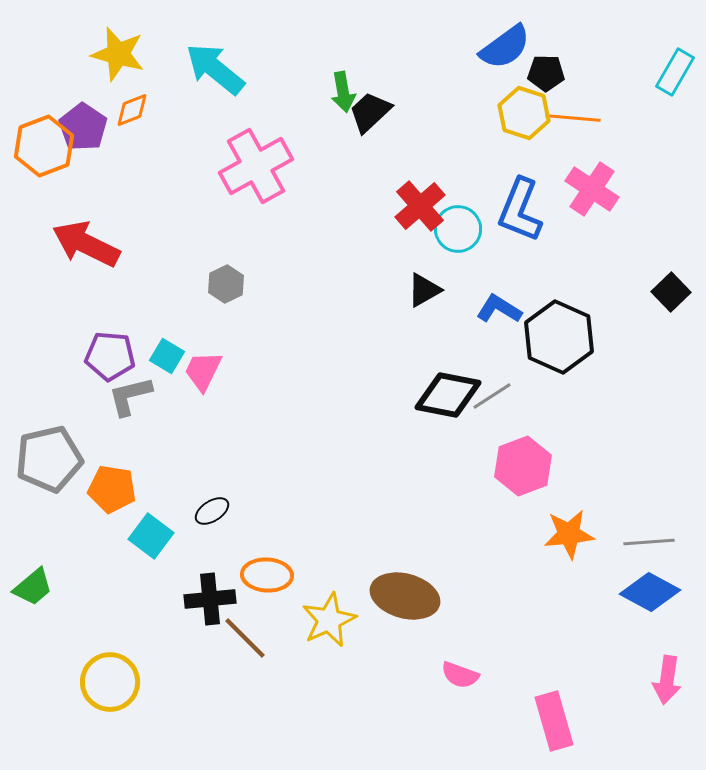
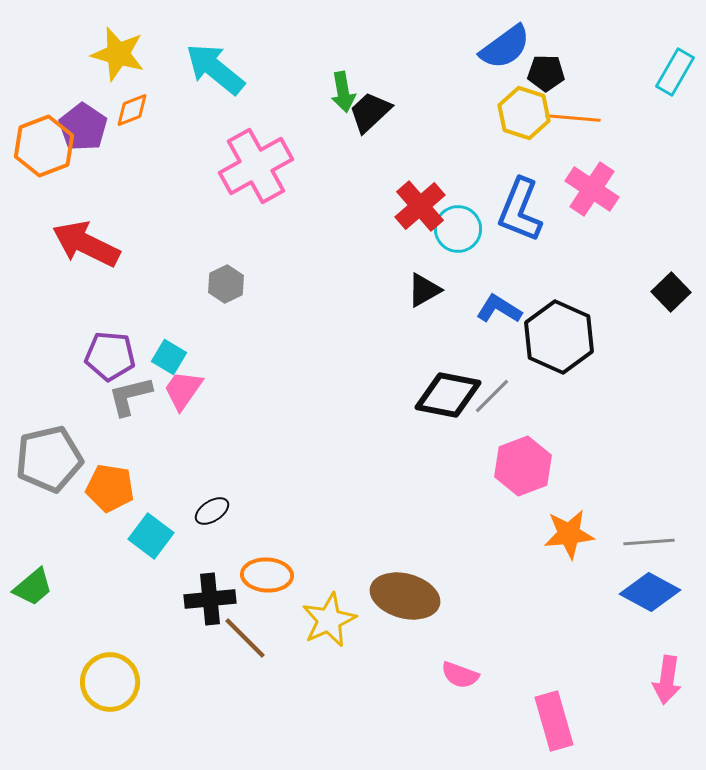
cyan square at (167, 356): moved 2 px right, 1 px down
pink trapezoid at (203, 371): moved 20 px left, 19 px down; rotated 9 degrees clockwise
gray line at (492, 396): rotated 12 degrees counterclockwise
orange pentagon at (112, 489): moved 2 px left, 1 px up
